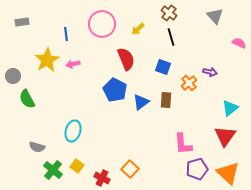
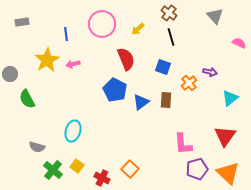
gray circle: moved 3 px left, 2 px up
cyan triangle: moved 10 px up
